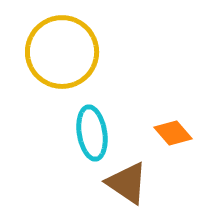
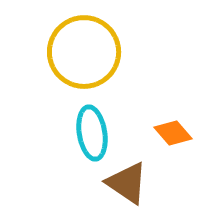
yellow circle: moved 22 px right
